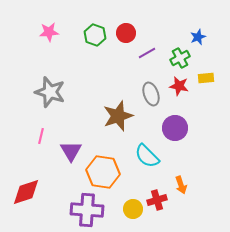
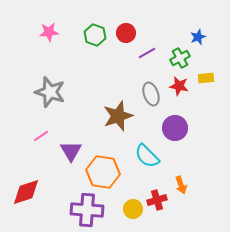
pink line: rotated 42 degrees clockwise
